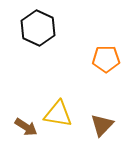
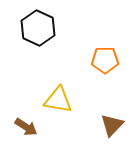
orange pentagon: moved 1 px left, 1 px down
yellow triangle: moved 14 px up
brown triangle: moved 10 px right
